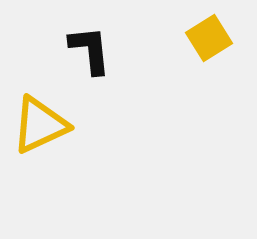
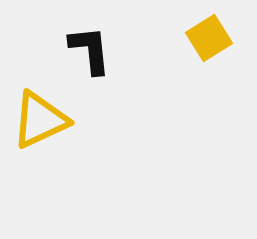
yellow triangle: moved 5 px up
